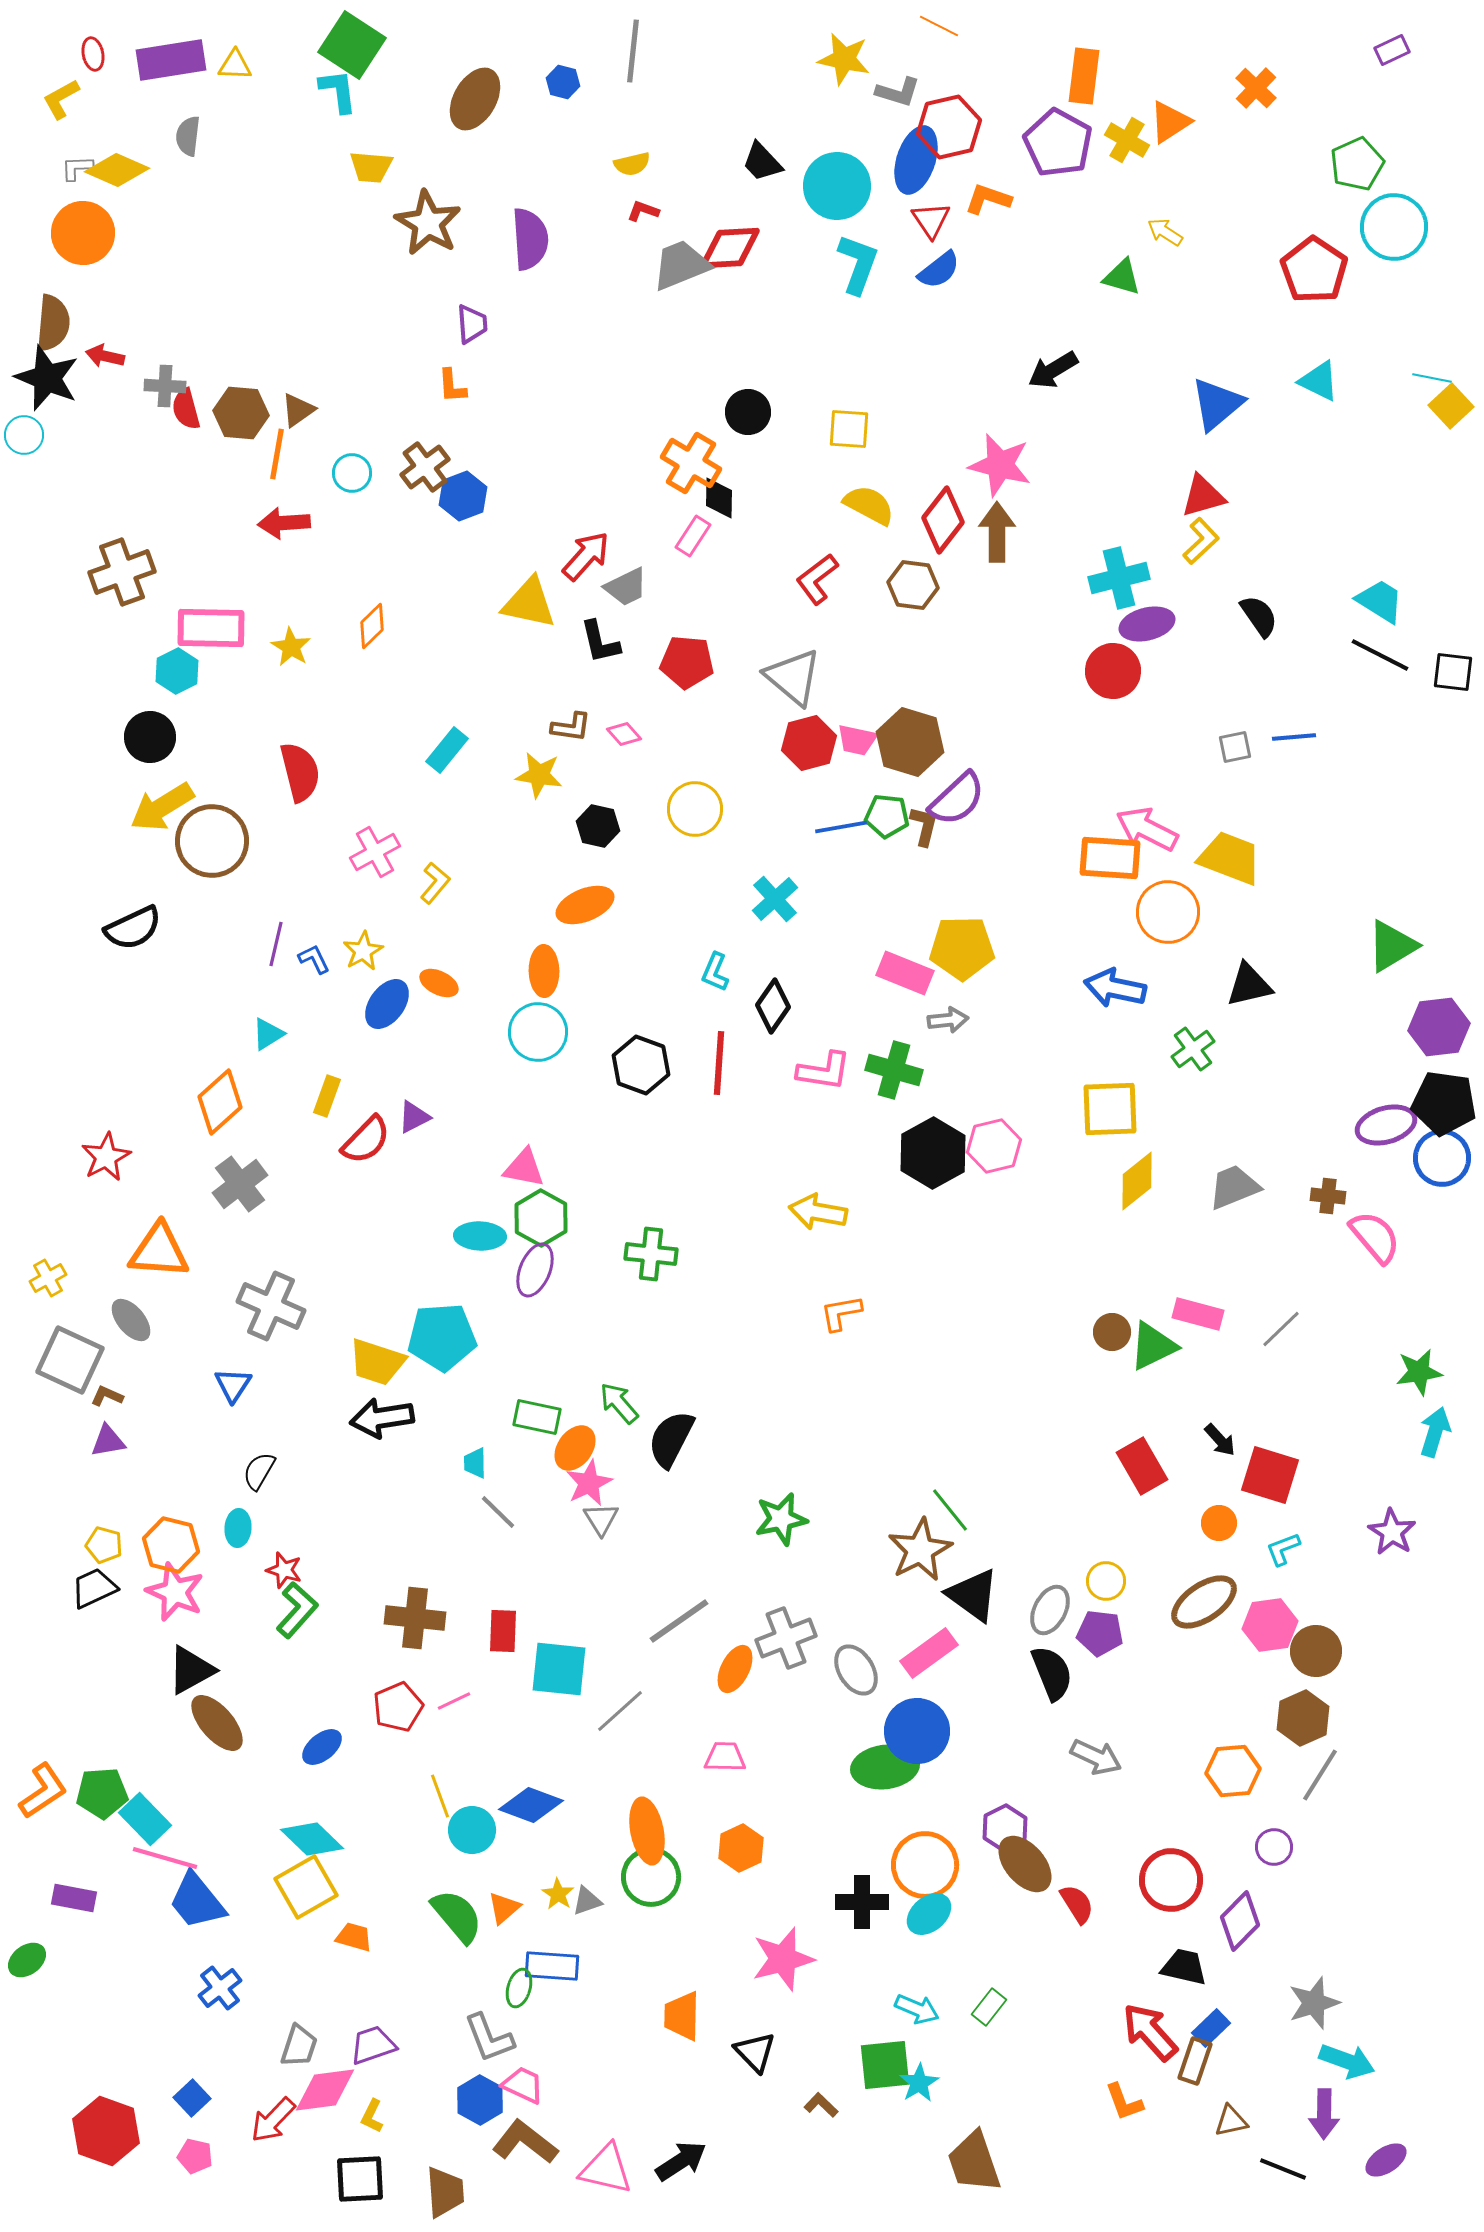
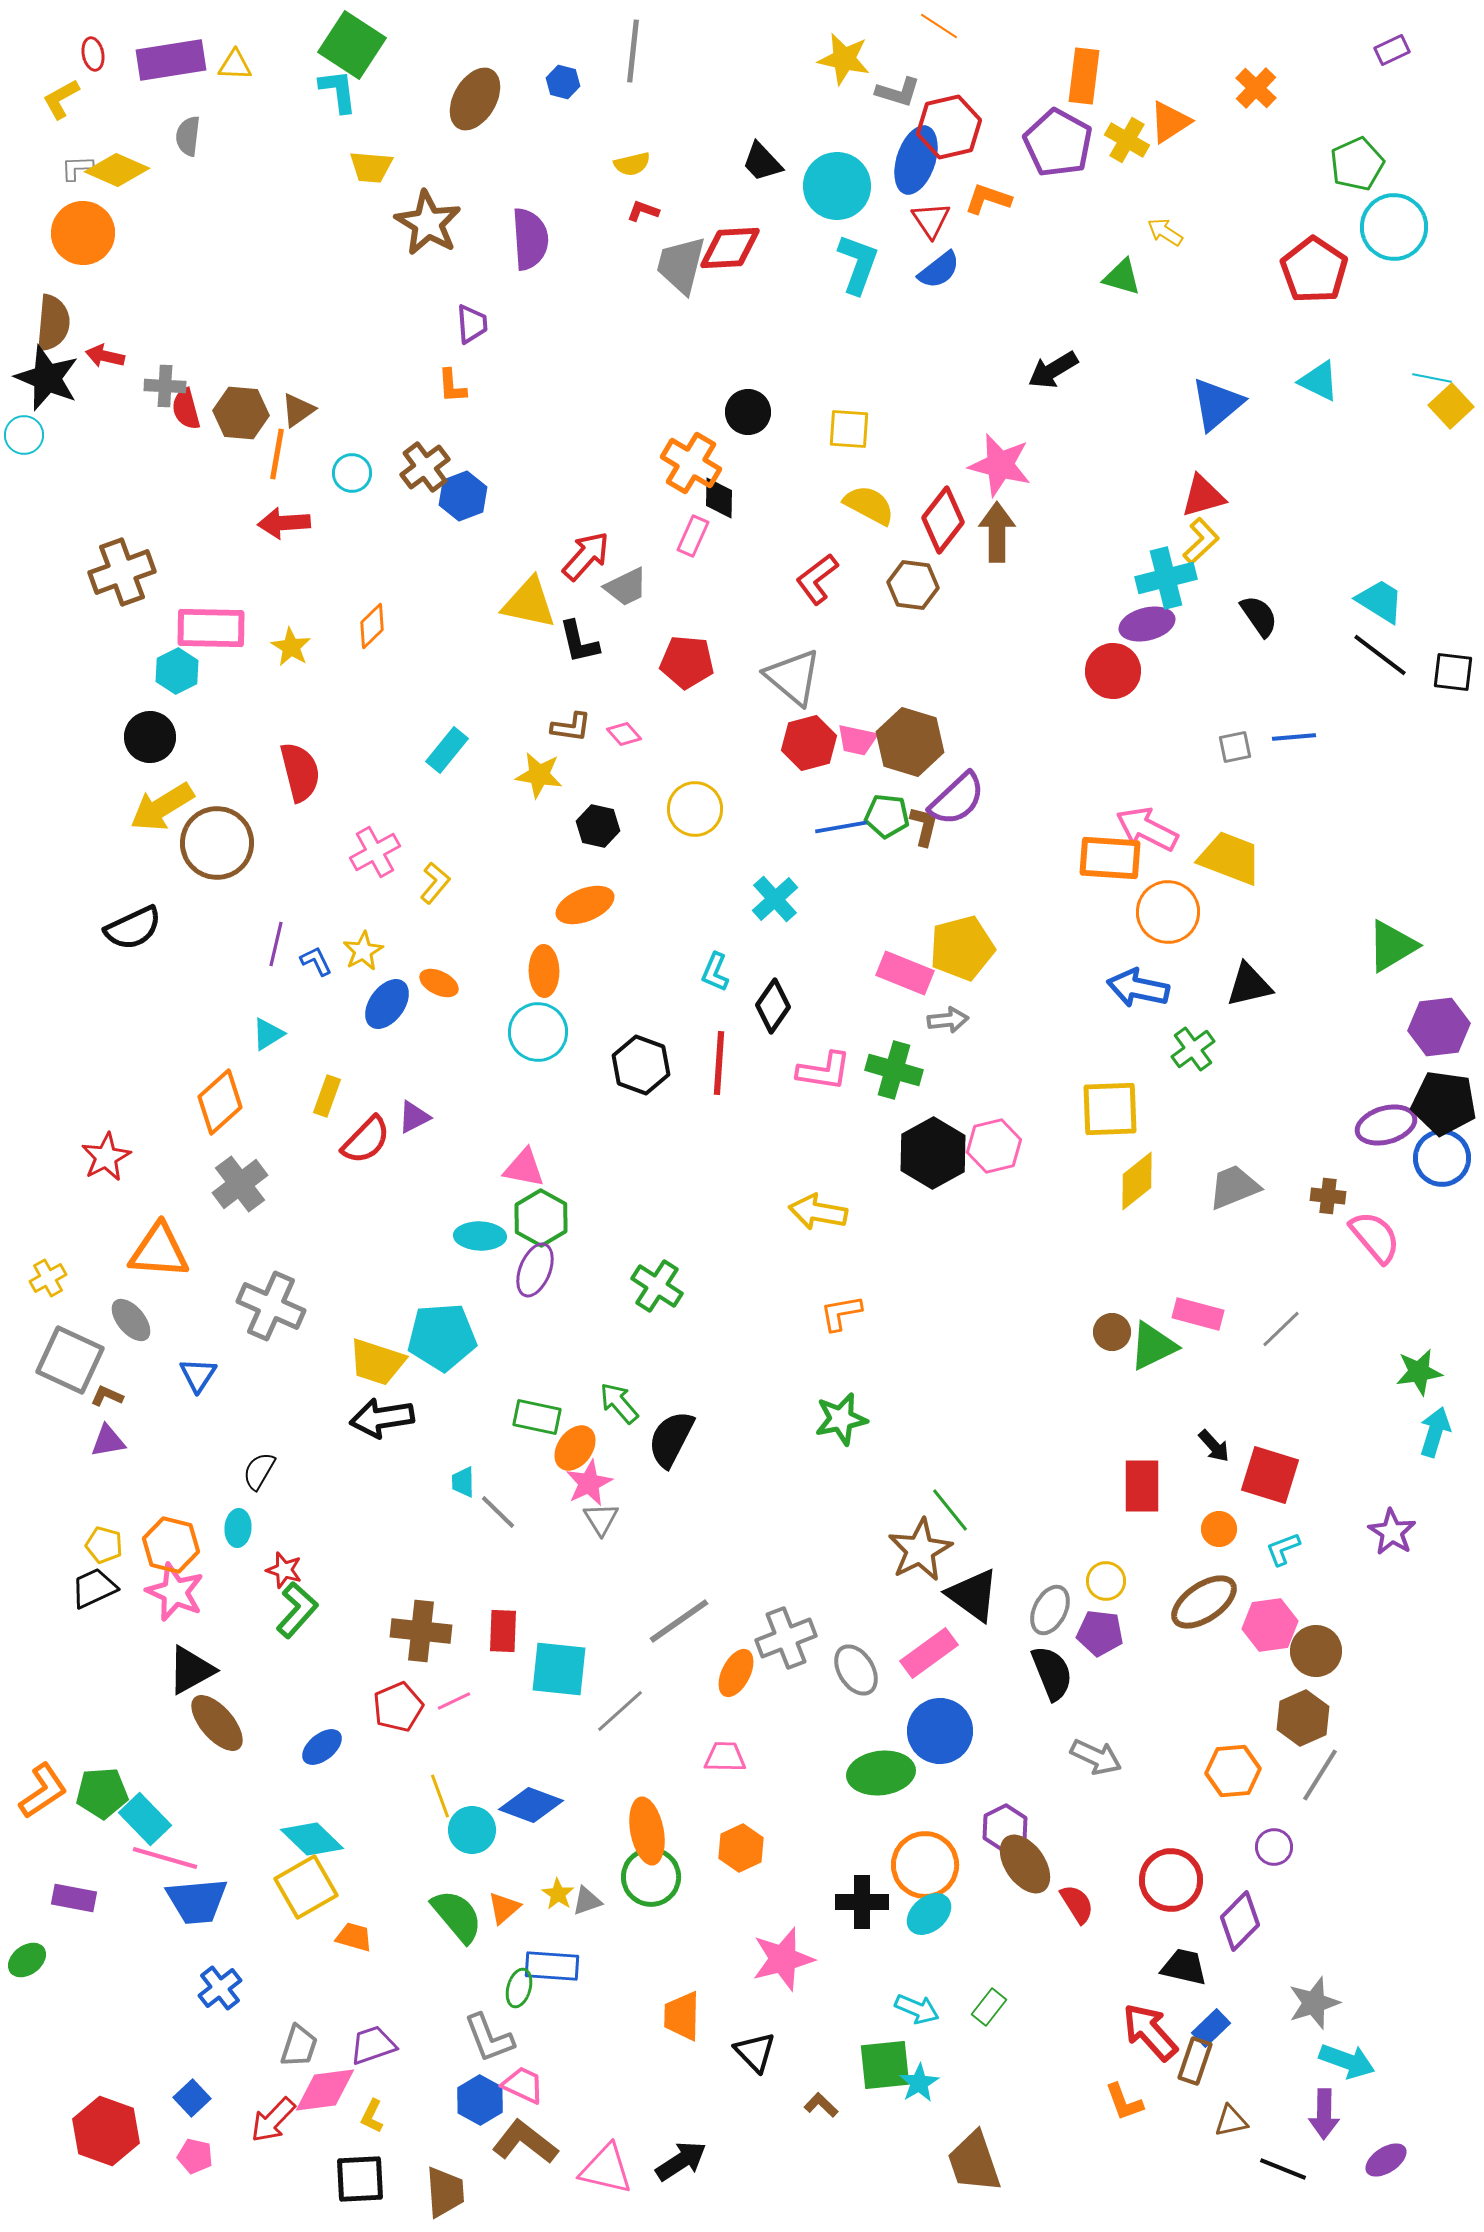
orange line at (939, 26): rotated 6 degrees clockwise
gray trapezoid at (681, 265): rotated 54 degrees counterclockwise
pink rectangle at (693, 536): rotated 9 degrees counterclockwise
cyan cross at (1119, 578): moved 47 px right
black L-shape at (600, 642): moved 21 px left
black line at (1380, 655): rotated 10 degrees clockwise
brown circle at (212, 841): moved 5 px right, 2 px down
yellow pentagon at (962, 948): rotated 14 degrees counterclockwise
blue L-shape at (314, 959): moved 2 px right, 2 px down
blue arrow at (1115, 988): moved 23 px right
green cross at (651, 1254): moved 6 px right, 32 px down; rotated 27 degrees clockwise
blue triangle at (233, 1385): moved 35 px left, 10 px up
black arrow at (1220, 1440): moved 6 px left, 6 px down
cyan trapezoid at (475, 1463): moved 12 px left, 19 px down
red rectangle at (1142, 1466): moved 20 px down; rotated 30 degrees clockwise
green star at (781, 1519): moved 60 px right, 100 px up
orange circle at (1219, 1523): moved 6 px down
brown cross at (415, 1618): moved 6 px right, 13 px down
orange ellipse at (735, 1669): moved 1 px right, 4 px down
blue circle at (917, 1731): moved 23 px right
green ellipse at (885, 1767): moved 4 px left, 6 px down
brown ellipse at (1025, 1864): rotated 6 degrees clockwise
blue trapezoid at (197, 1901): rotated 56 degrees counterclockwise
